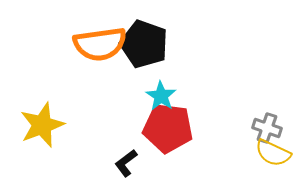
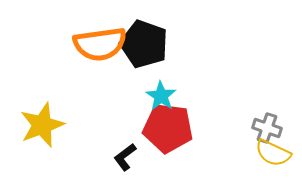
black L-shape: moved 1 px left, 6 px up
